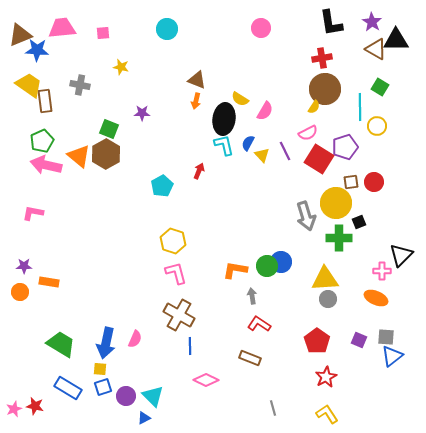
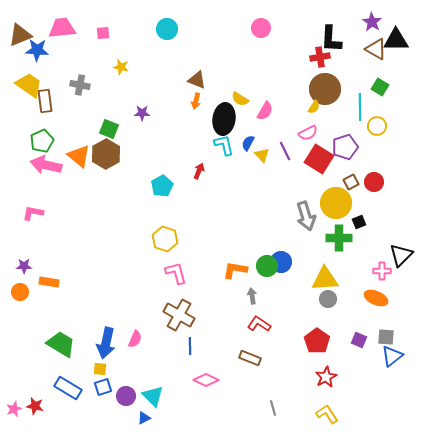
black L-shape at (331, 23): moved 16 px down; rotated 12 degrees clockwise
red cross at (322, 58): moved 2 px left, 1 px up
brown square at (351, 182): rotated 21 degrees counterclockwise
yellow hexagon at (173, 241): moved 8 px left, 2 px up
